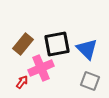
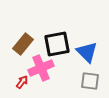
blue triangle: moved 3 px down
gray square: rotated 12 degrees counterclockwise
